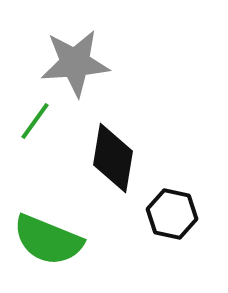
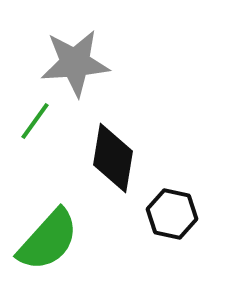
green semicircle: rotated 70 degrees counterclockwise
